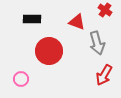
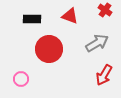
red triangle: moved 7 px left, 6 px up
gray arrow: rotated 105 degrees counterclockwise
red circle: moved 2 px up
